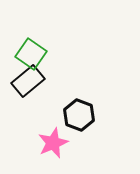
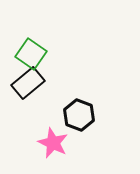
black rectangle: moved 2 px down
pink star: rotated 24 degrees counterclockwise
